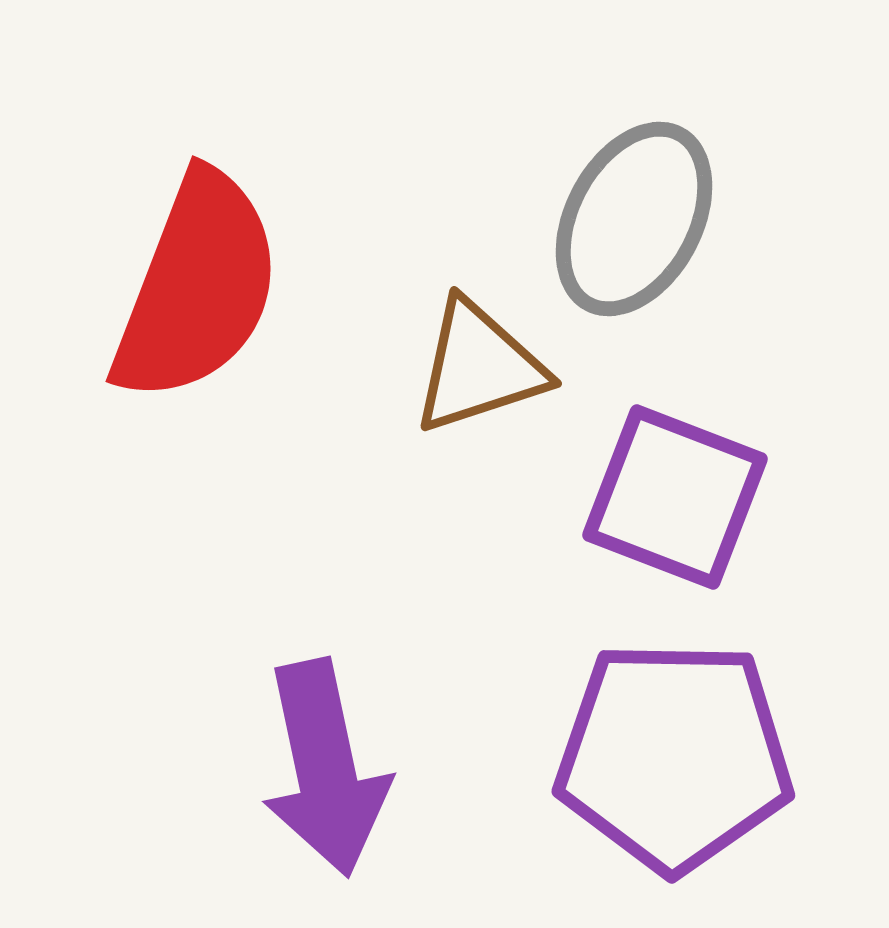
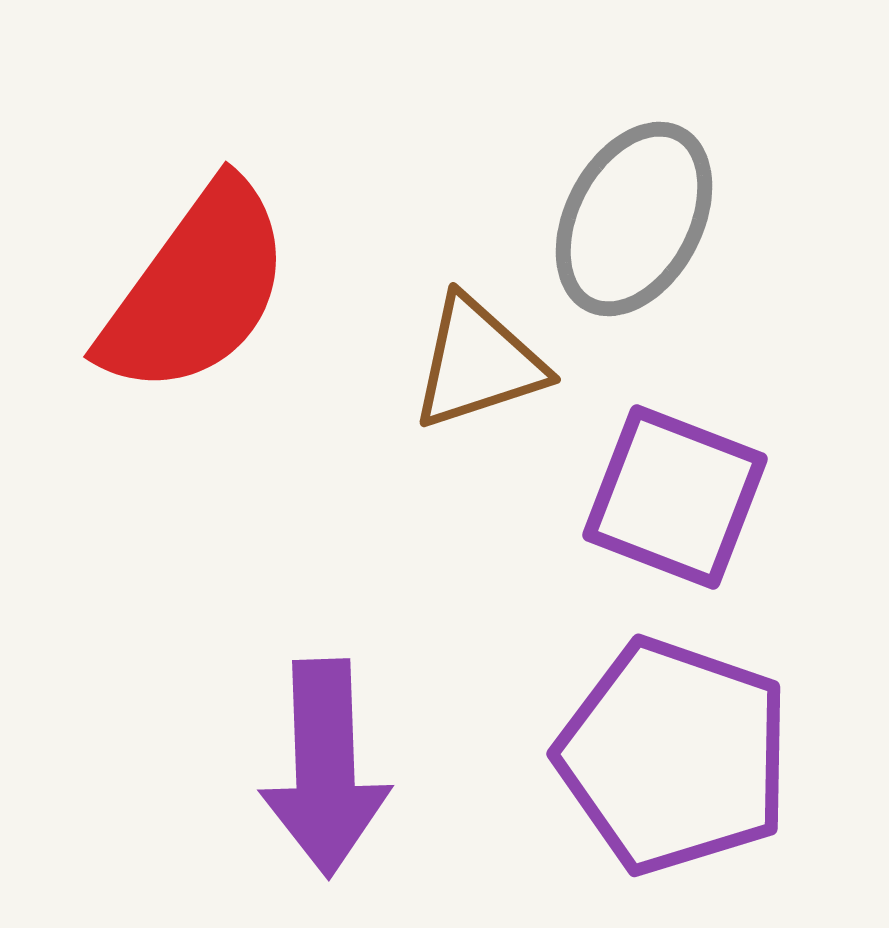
red semicircle: moved 1 px left, 2 px down; rotated 15 degrees clockwise
brown triangle: moved 1 px left, 4 px up
purple pentagon: rotated 18 degrees clockwise
purple arrow: rotated 10 degrees clockwise
